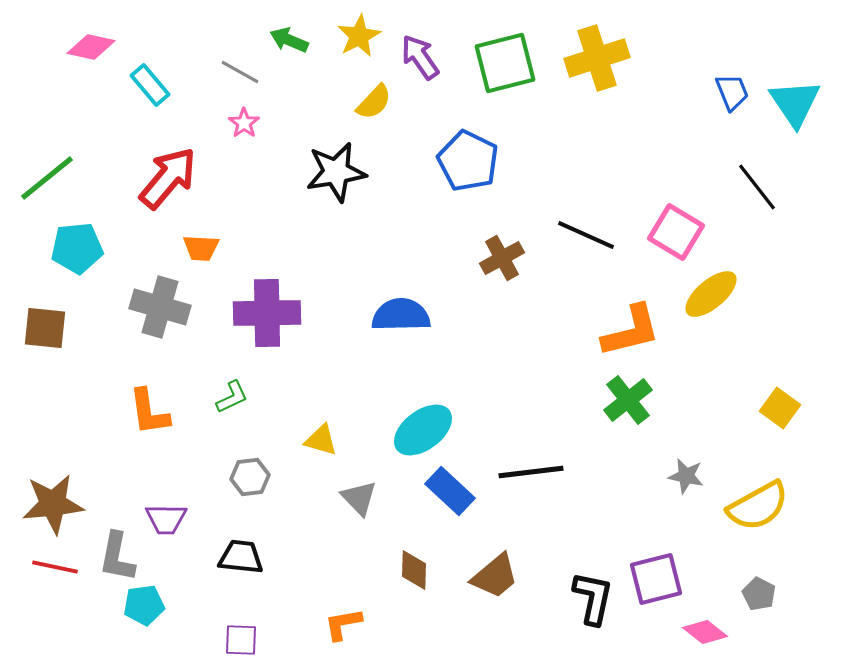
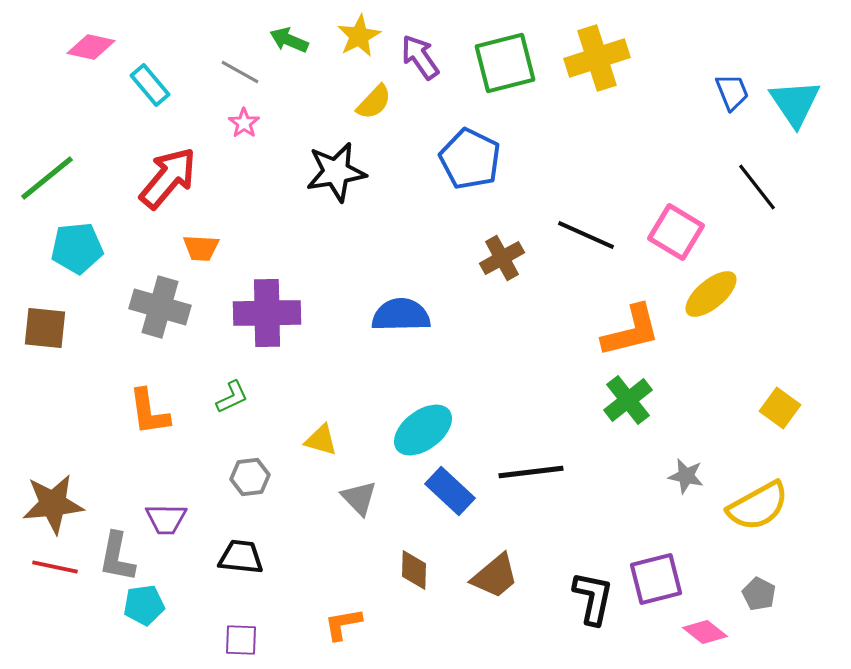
blue pentagon at (468, 161): moved 2 px right, 2 px up
